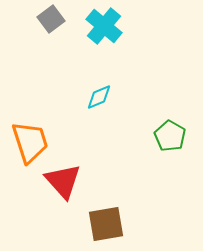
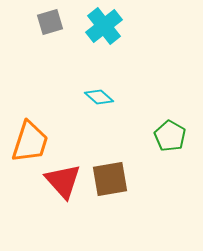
gray square: moved 1 px left, 3 px down; rotated 20 degrees clockwise
cyan cross: rotated 12 degrees clockwise
cyan diamond: rotated 64 degrees clockwise
orange trapezoid: rotated 36 degrees clockwise
brown square: moved 4 px right, 45 px up
